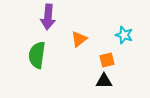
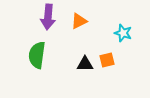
cyan star: moved 1 px left, 2 px up
orange triangle: moved 18 px up; rotated 12 degrees clockwise
black triangle: moved 19 px left, 17 px up
